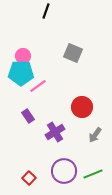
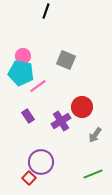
gray square: moved 7 px left, 7 px down
cyan pentagon: rotated 10 degrees clockwise
purple cross: moved 6 px right, 11 px up
purple circle: moved 23 px left, 9 px up
